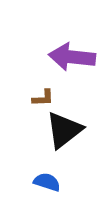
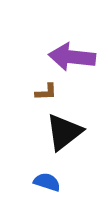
brown L-shape: moved 3 px right, 6 px up
black triangle: moved 2 px down
